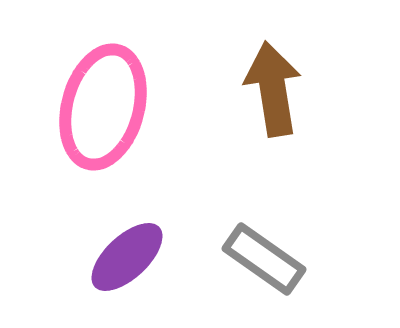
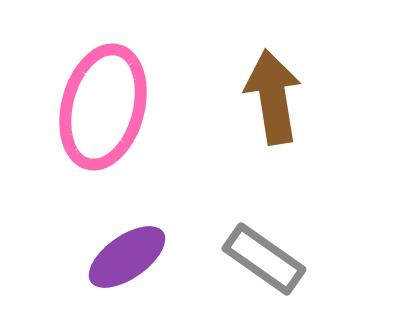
brown arrow: moved 8 px down
purple ellipse: rotated 8 degrees clockwise
